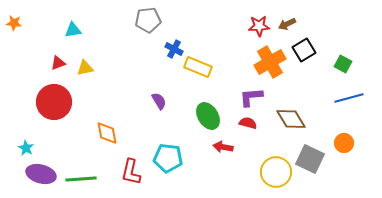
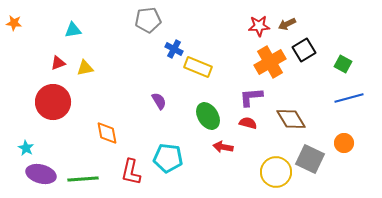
red circle: moved 1 px left
green line: moved 2 px right
